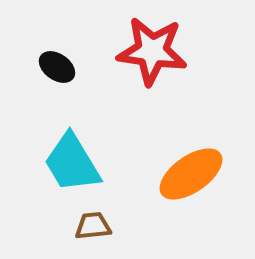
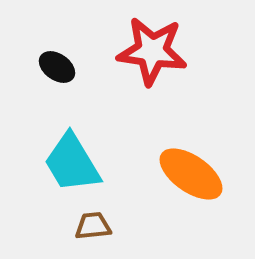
orange ellipse: rotated 70 degrees clockwise
